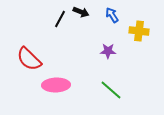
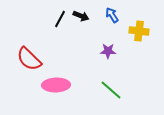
black arrow: moved 4 px down
